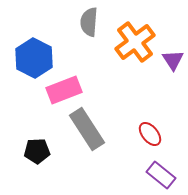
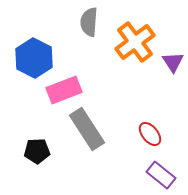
purple triangle: moved 2 px down
